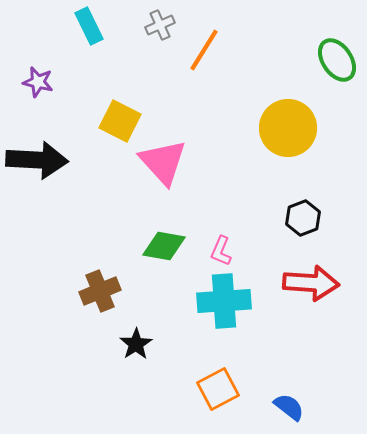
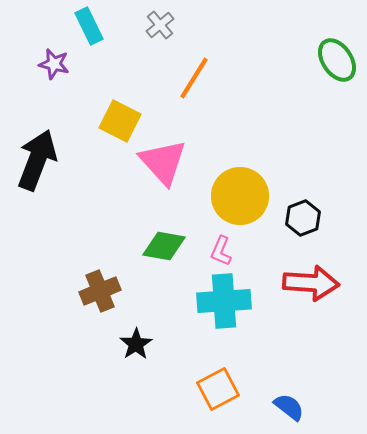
gray cross: rotated 16 degrees counterclockwise
orange line: moved 10 px left, 28 px down
purple star: moved 16 px right, 18 px up
yellow circle: moved 48 px left, 68 px down
black arrow: rotated 72 degrees counterclockwise
